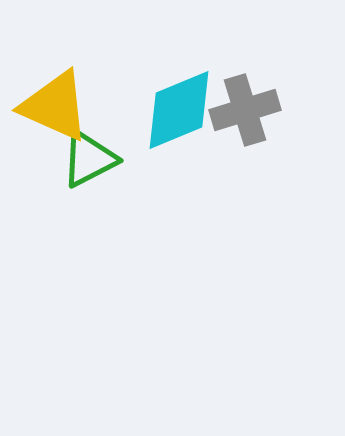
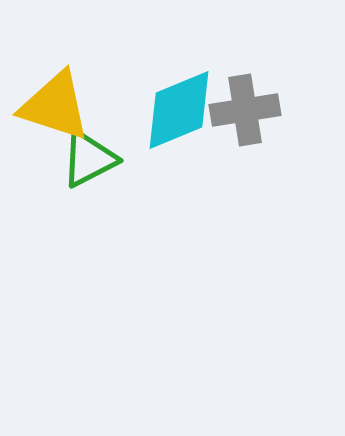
yellow triangle: rotated 6 degrees counterclockwise
gray cross: rotated 8 degrees clockwise
